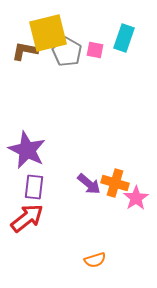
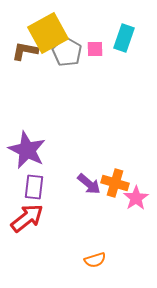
yellow square: rotated 15 degrees counterclockwise
pink square: moved 1 px up; rotated 12 degrees counterclockwise
